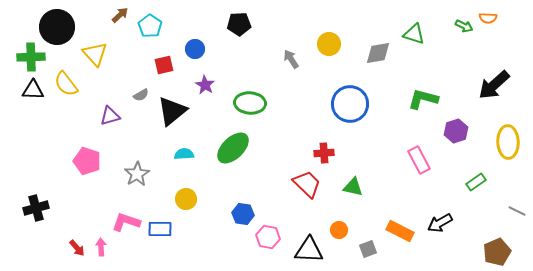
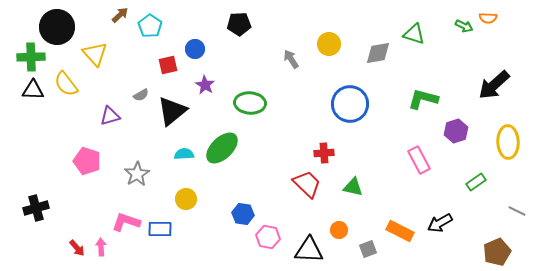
red square at (164, 65): moved 4 px right
green ellipse at (233, 148): moved 11 px left
